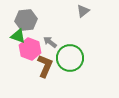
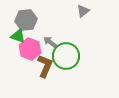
green circle: moved 4 px left, 2 px up
